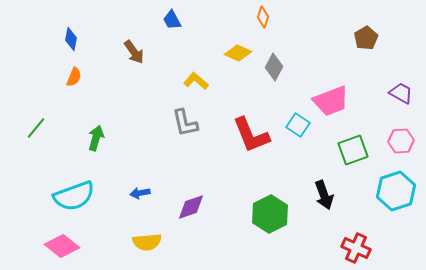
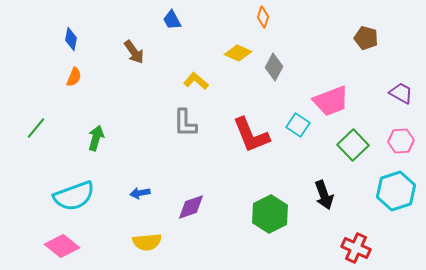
brown pentagon: rotated 25 degrees counterclockwise
gray L-shape: rotated 12 degrees clockwise
green square: moved 5 px up; rotated 24 degrees counterclockwise
